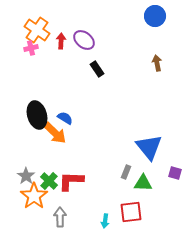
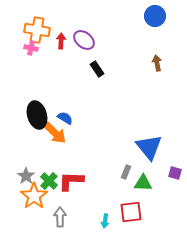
orange cross: rotated 25 degrees counterclockwise
pink cross: rotated 24 degrees clockwise
